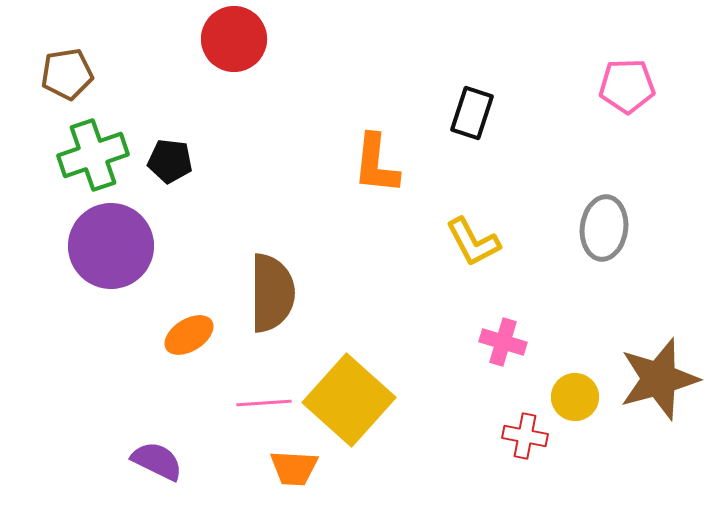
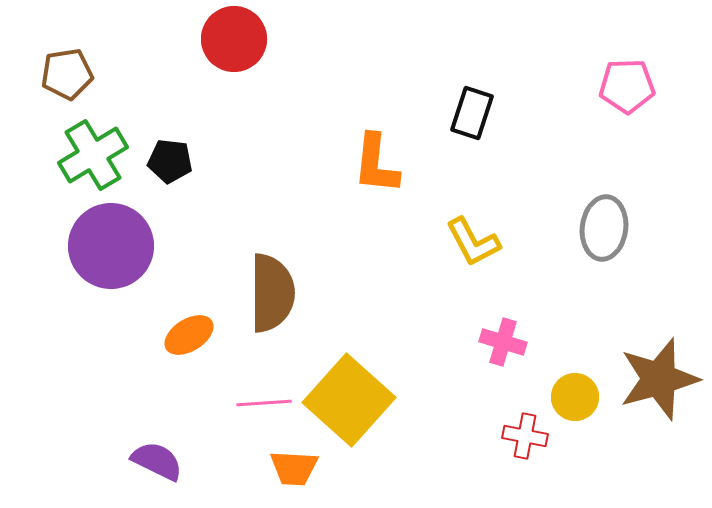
green cross: rotated 12 degrees counterclockwise
